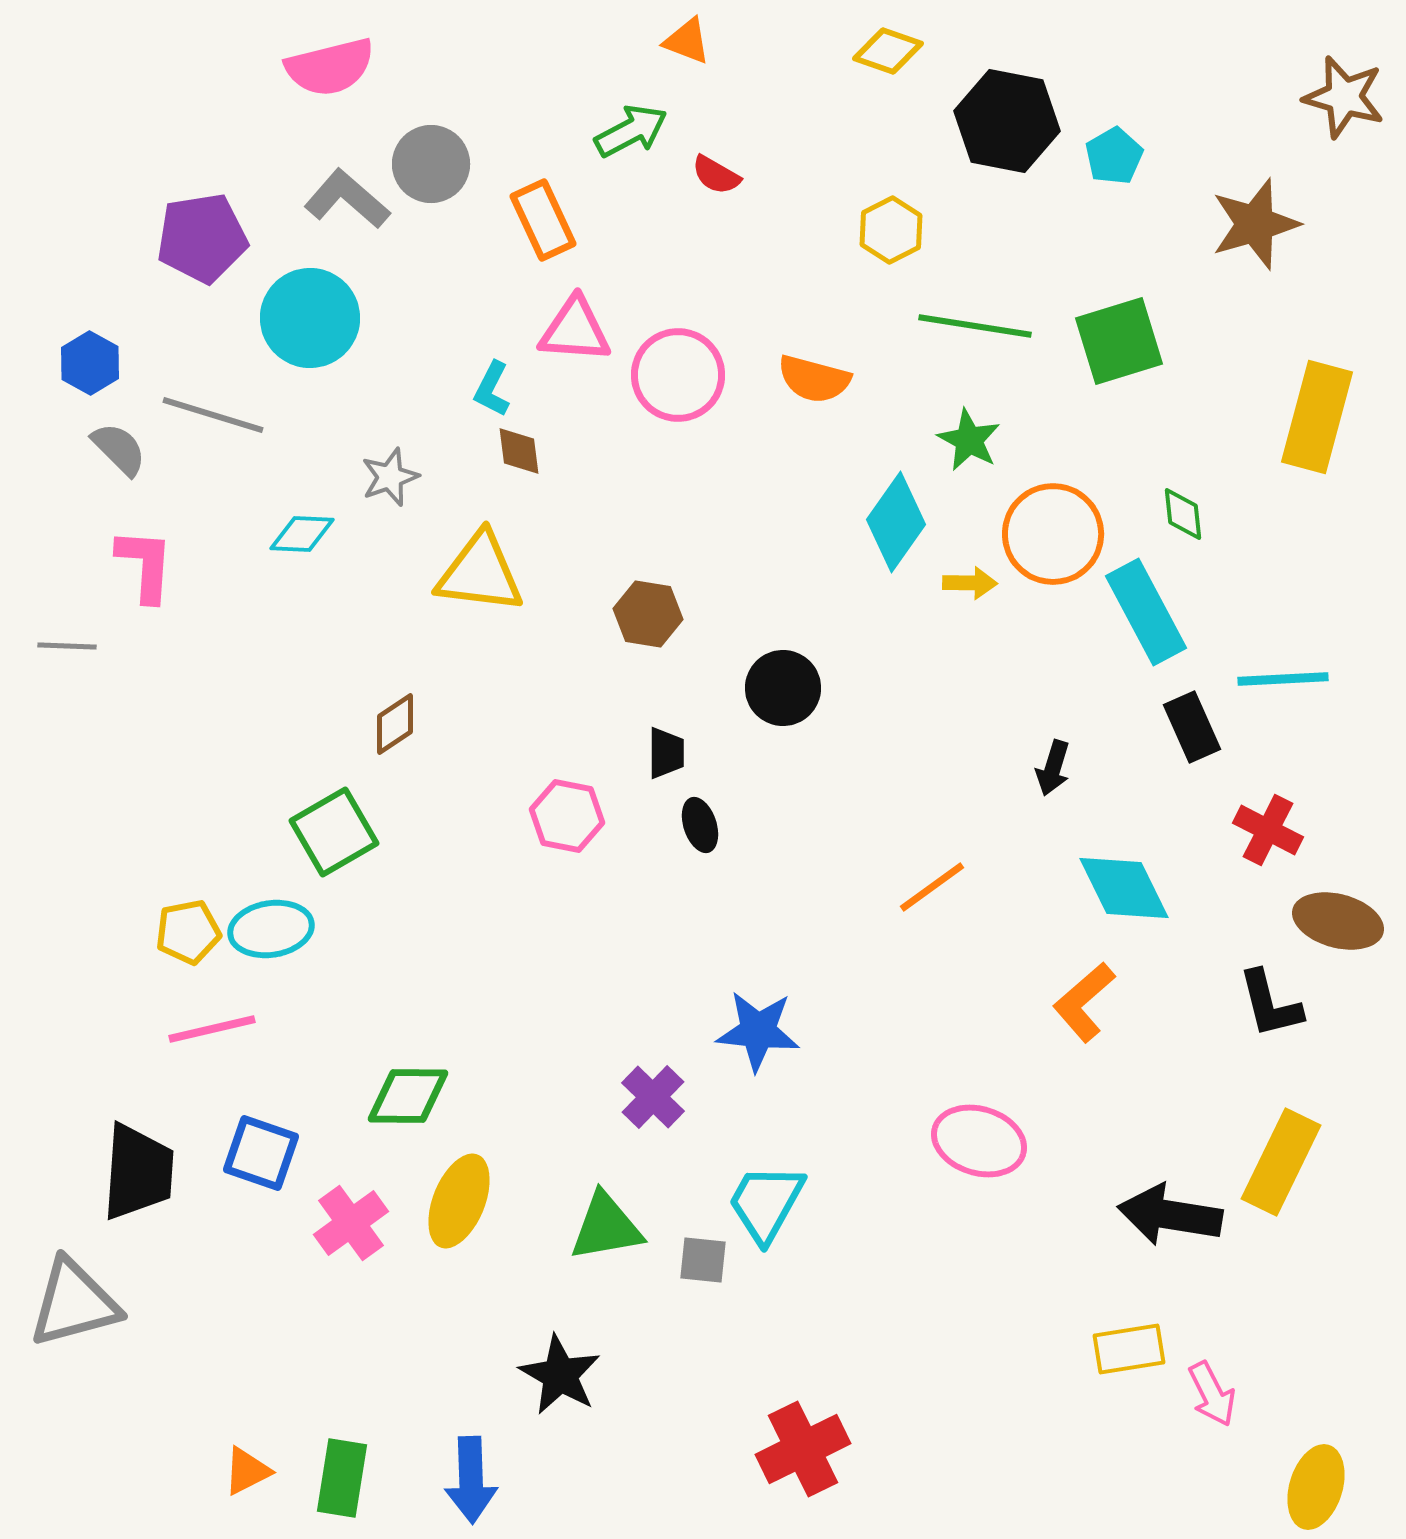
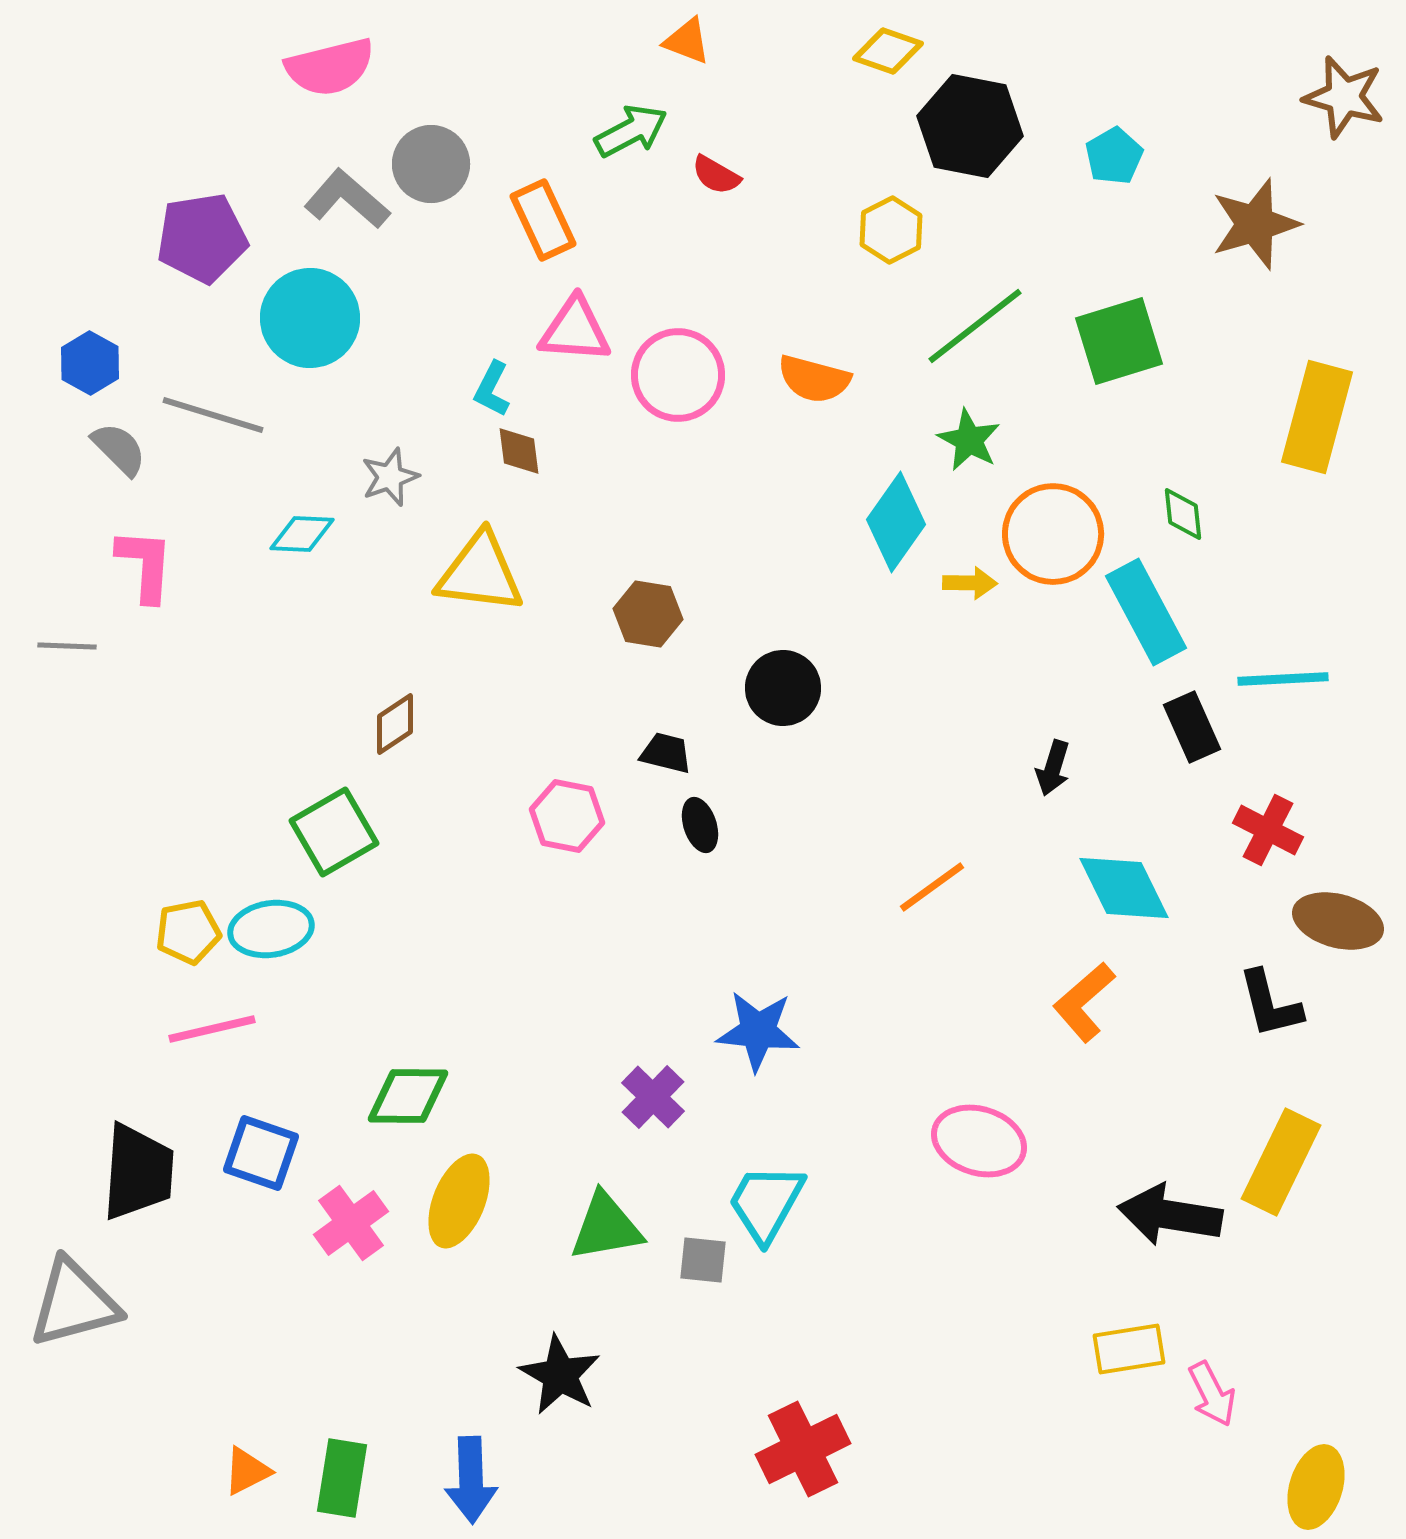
black hexagon at (1007, 121): moved 37 px left, 5 px down
green line at (975, 326): rotated 47 degrees counterclockwise
black trapezoid at (666, 753): rotated 76 degrees counterclockwise
